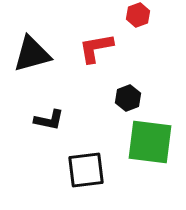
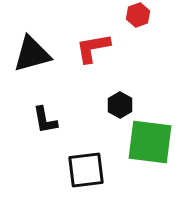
red L-shape: moved 3 px left
black hexagon: moved 8 px left, 7 px down; rotated 10 degrees counterclockwise
black L-shape: moved 4 px left; rotated 68 degrees clockwise
